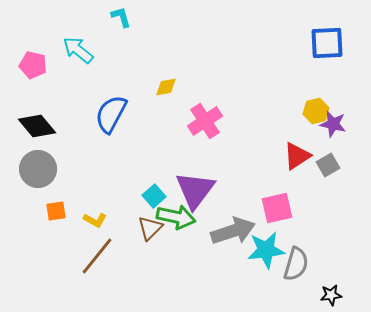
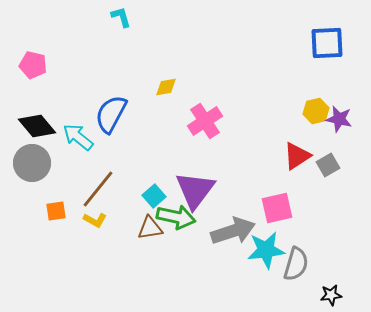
cyan arrow: moved 87 px down
purple star: moved 6 px right, 5 px up
gray circle: moved 6 px left, 6 px up
brown triangle: rotated 36 degrees clockwise
brown line: moved 1 px right, 67 px up
